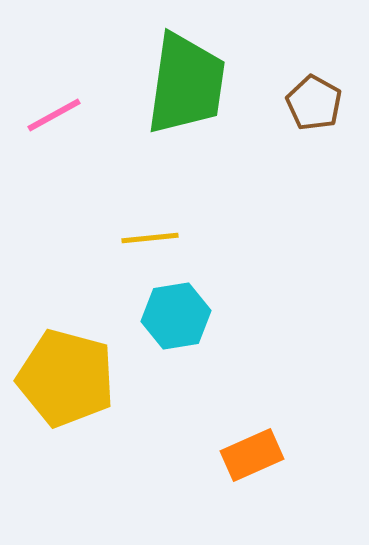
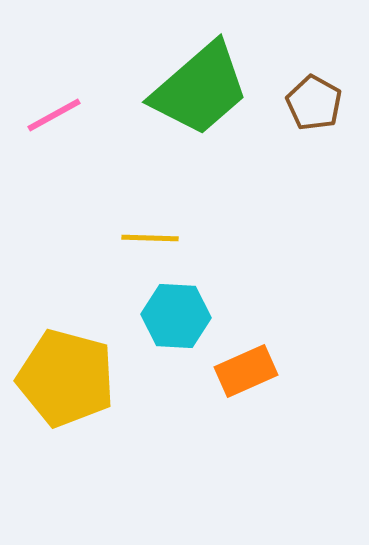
green trapezoid: moved 14 px right, 5 px down; rotated 41 degrees clockwise
yellow line: rotated 8 degrees clockwise
cyan hexagon: rotated 12 degrees clockwise
orange rectangle: moved 6 px left, 84 px up
